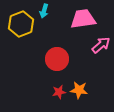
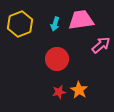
cyan arrow: moved 11 px right, 13 px down
pink trapezoid: moved 2 px left, 1 px down
yellow hexagon: moved 1 px left
orange star: rotated 24 degrees clockwise
